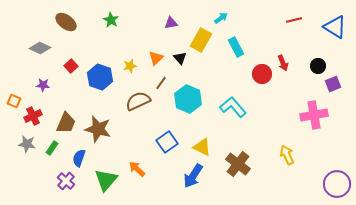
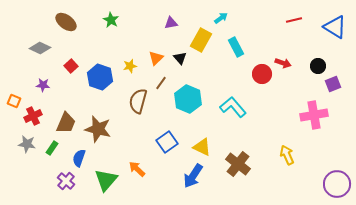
red arrow: rotated 49 degrees counterclockwise
brown semicircle: rotated 50 degrees counterclockwise
